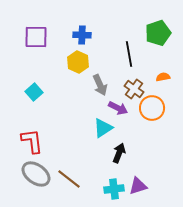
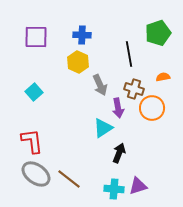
brown cross: rotated 18 degrees counterclockwise
purple arrow: rotated 54 degrees clockwise
cyan cross: rotated 12 degrees clockwise
